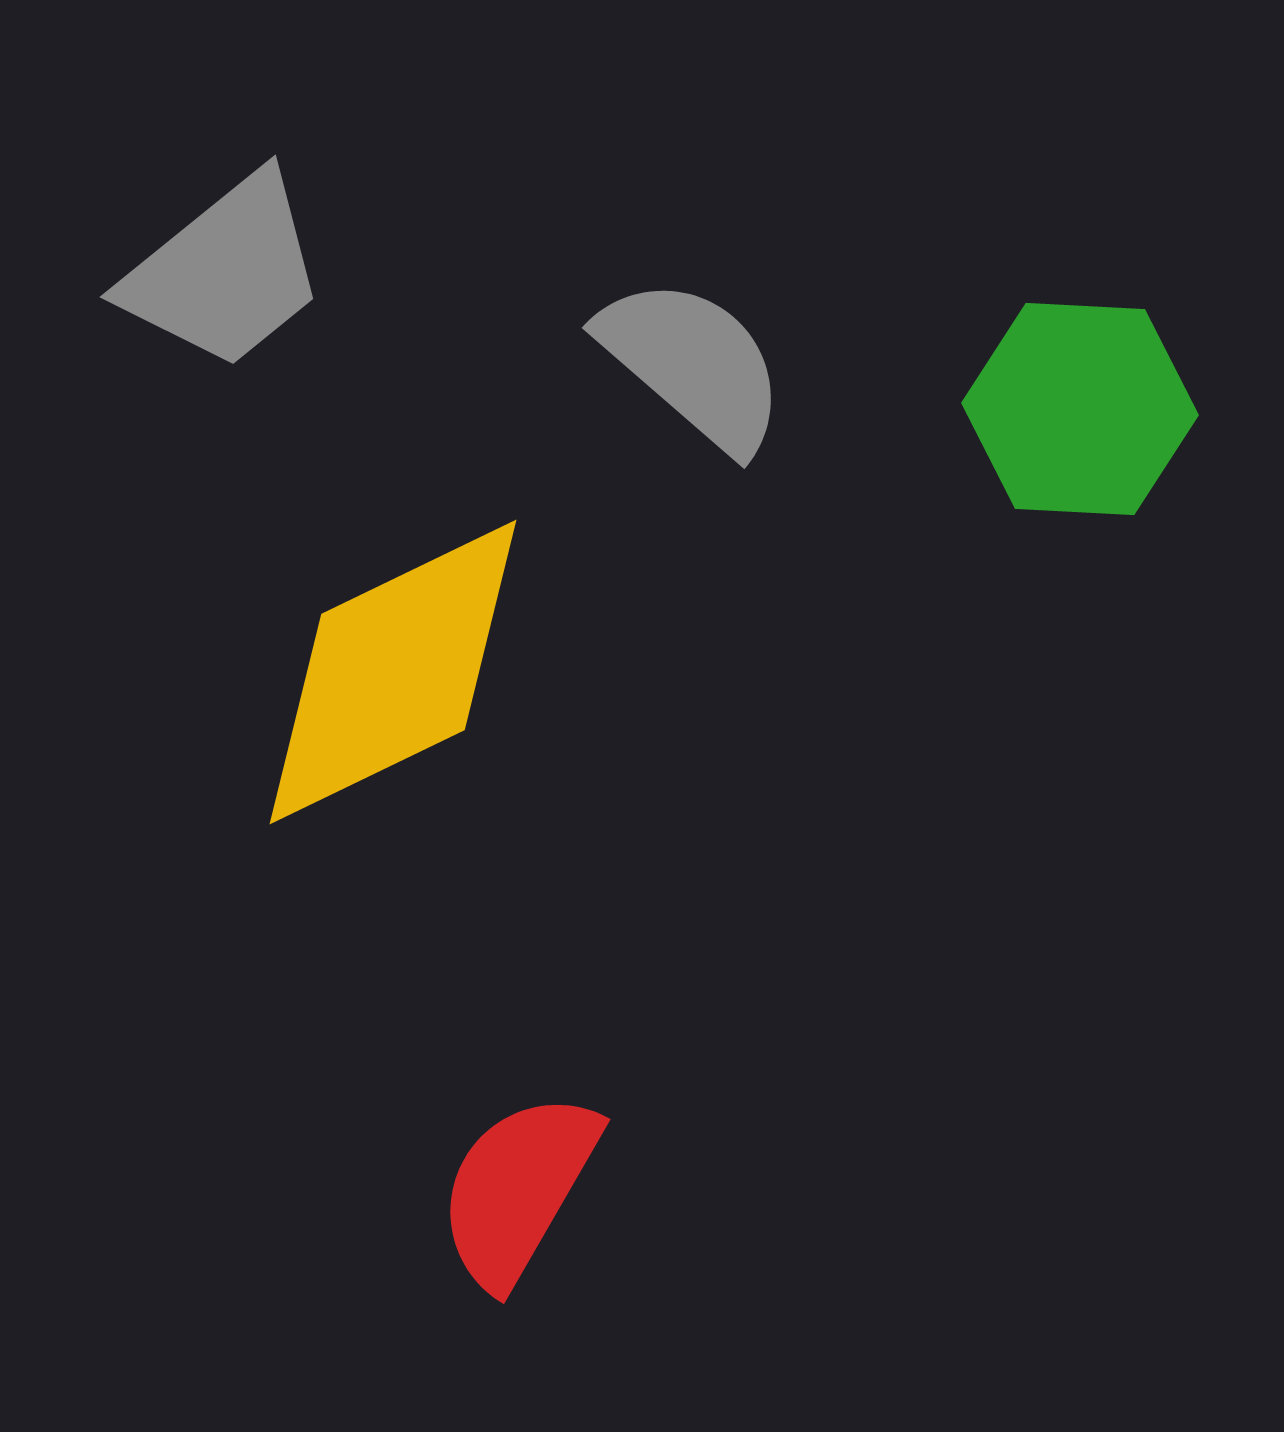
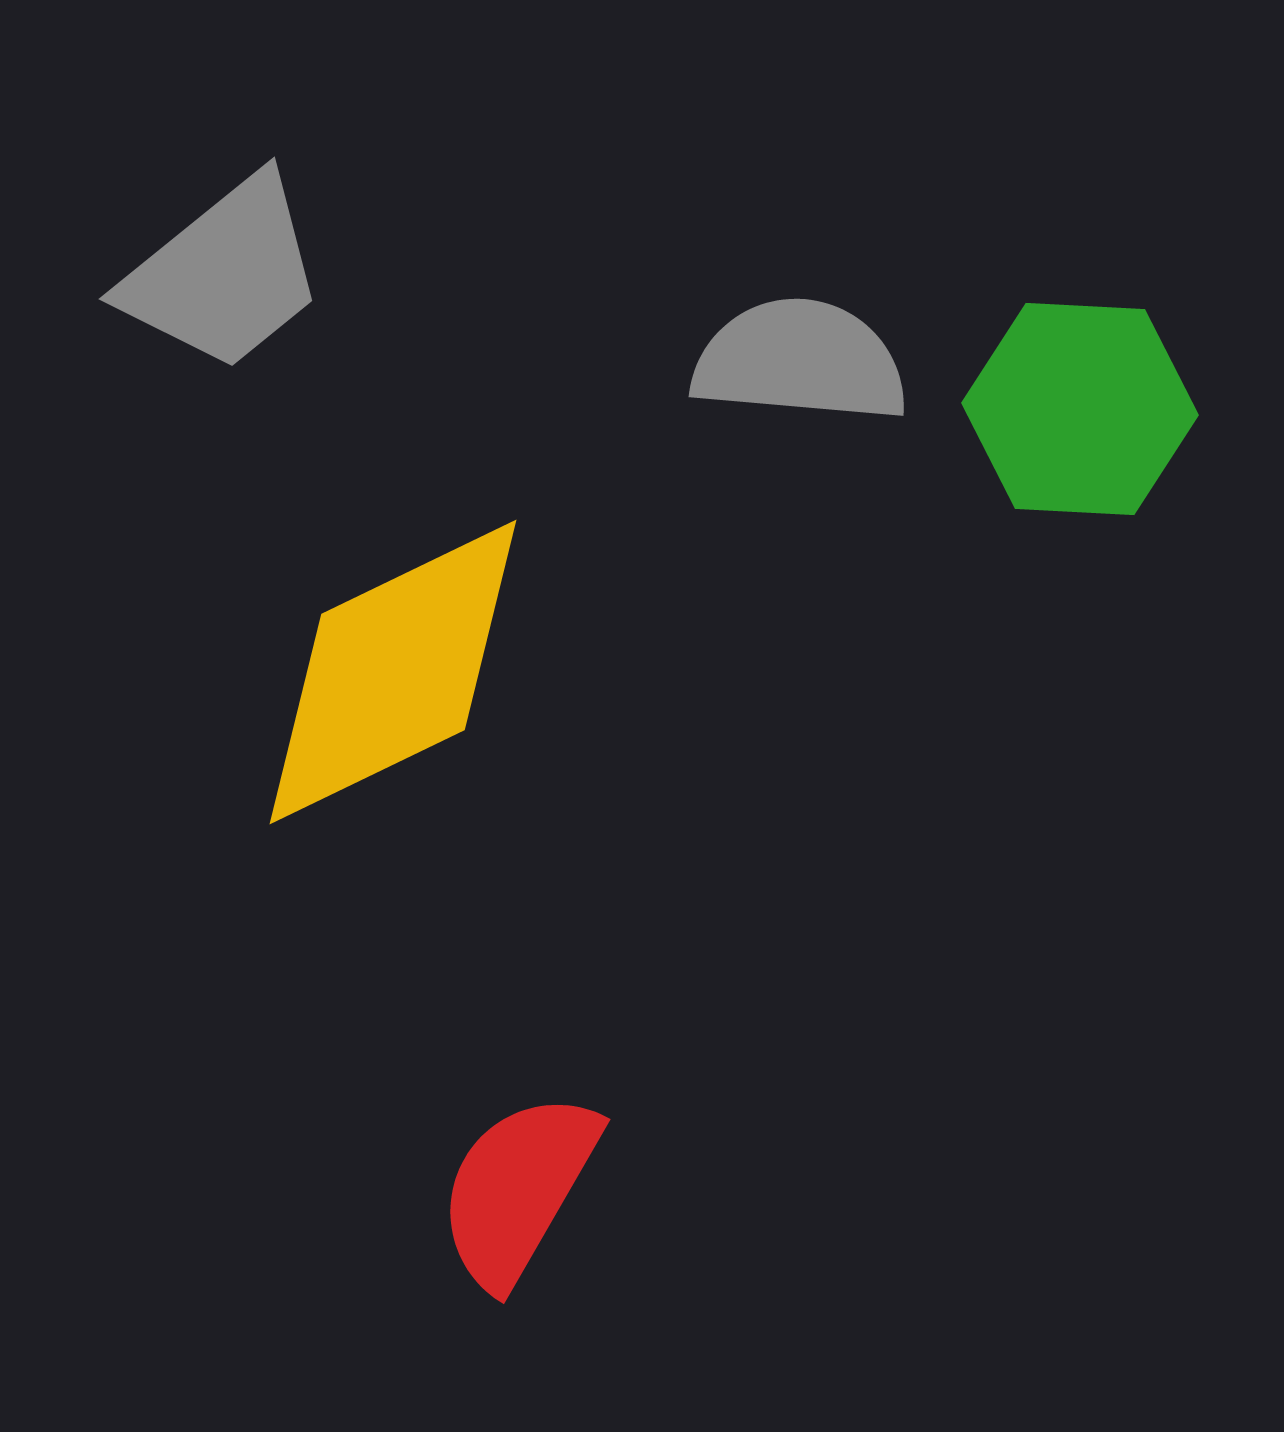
gray trapezoid: moved 1 px left, 2 px down
gray semicircle: moved 107 px right, 3 px up; rotated 36 degrees counterclockwise
